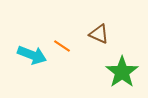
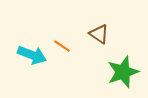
brown triangle: rotated 10 degrees clockwise
green star: moved 1 px right; rotated 16 degrees clockwise
